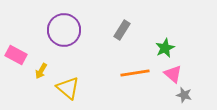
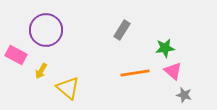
purple circle: moved 18 px left
green star: rotated 18 degrees clockwise
pink triangle: moved 3 px up
